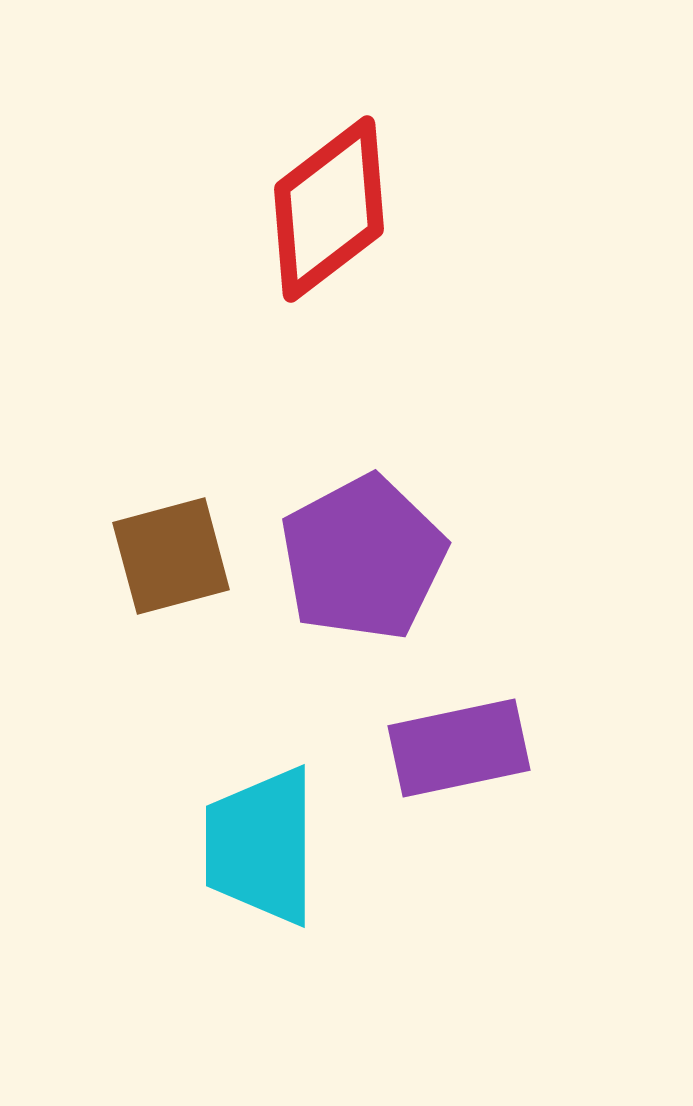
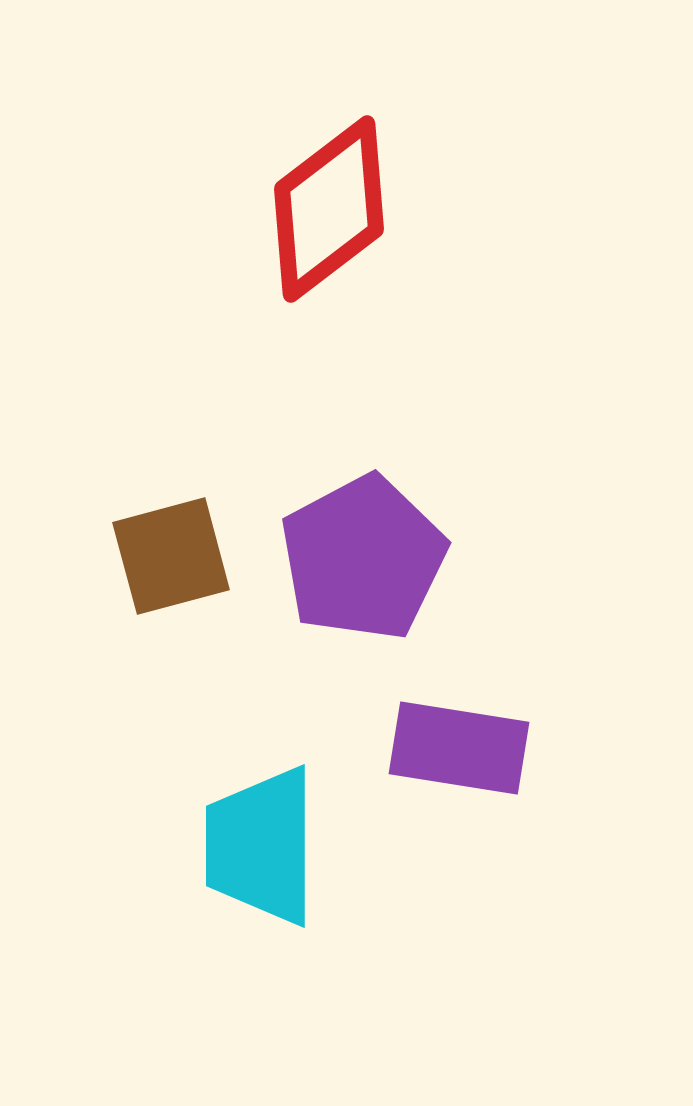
purple rectangle: rotated 21 degrees clockwise
